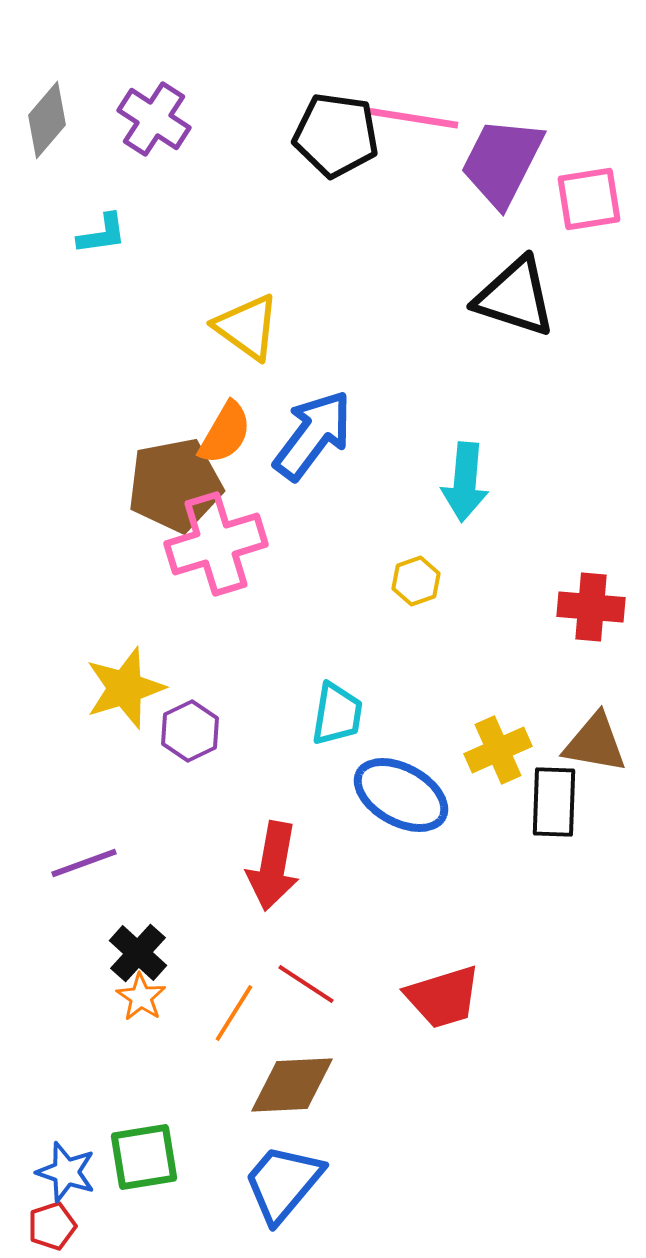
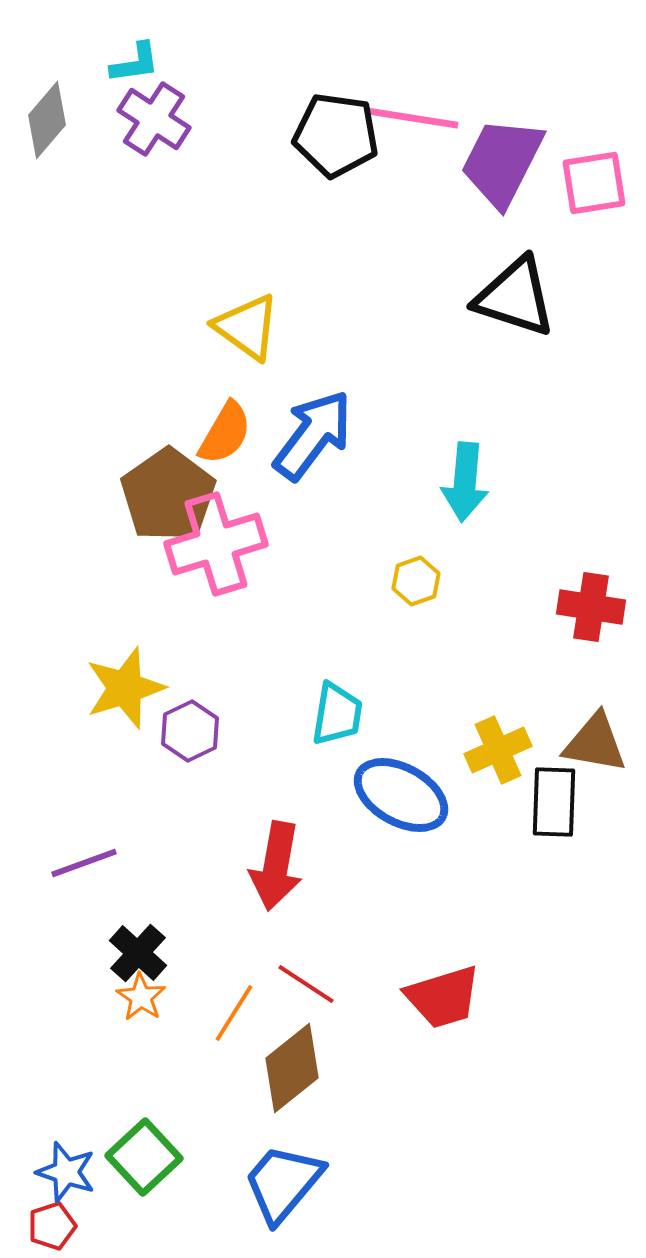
pink square: moved 5 px right, 16 px up
cyan L-shape: moved 33 px right, 171 px up
brown pentagon: moved 7 px left, 10 px down; rotated 24 degrees counterclockwise
red cross: rotated 4 degrees clockwise
red arrow: moved 3 px right
brown diamond: moved 17 px up; rotated 36 degrees counterclockwise
green square: rotated 34 degrees counterclockwise
